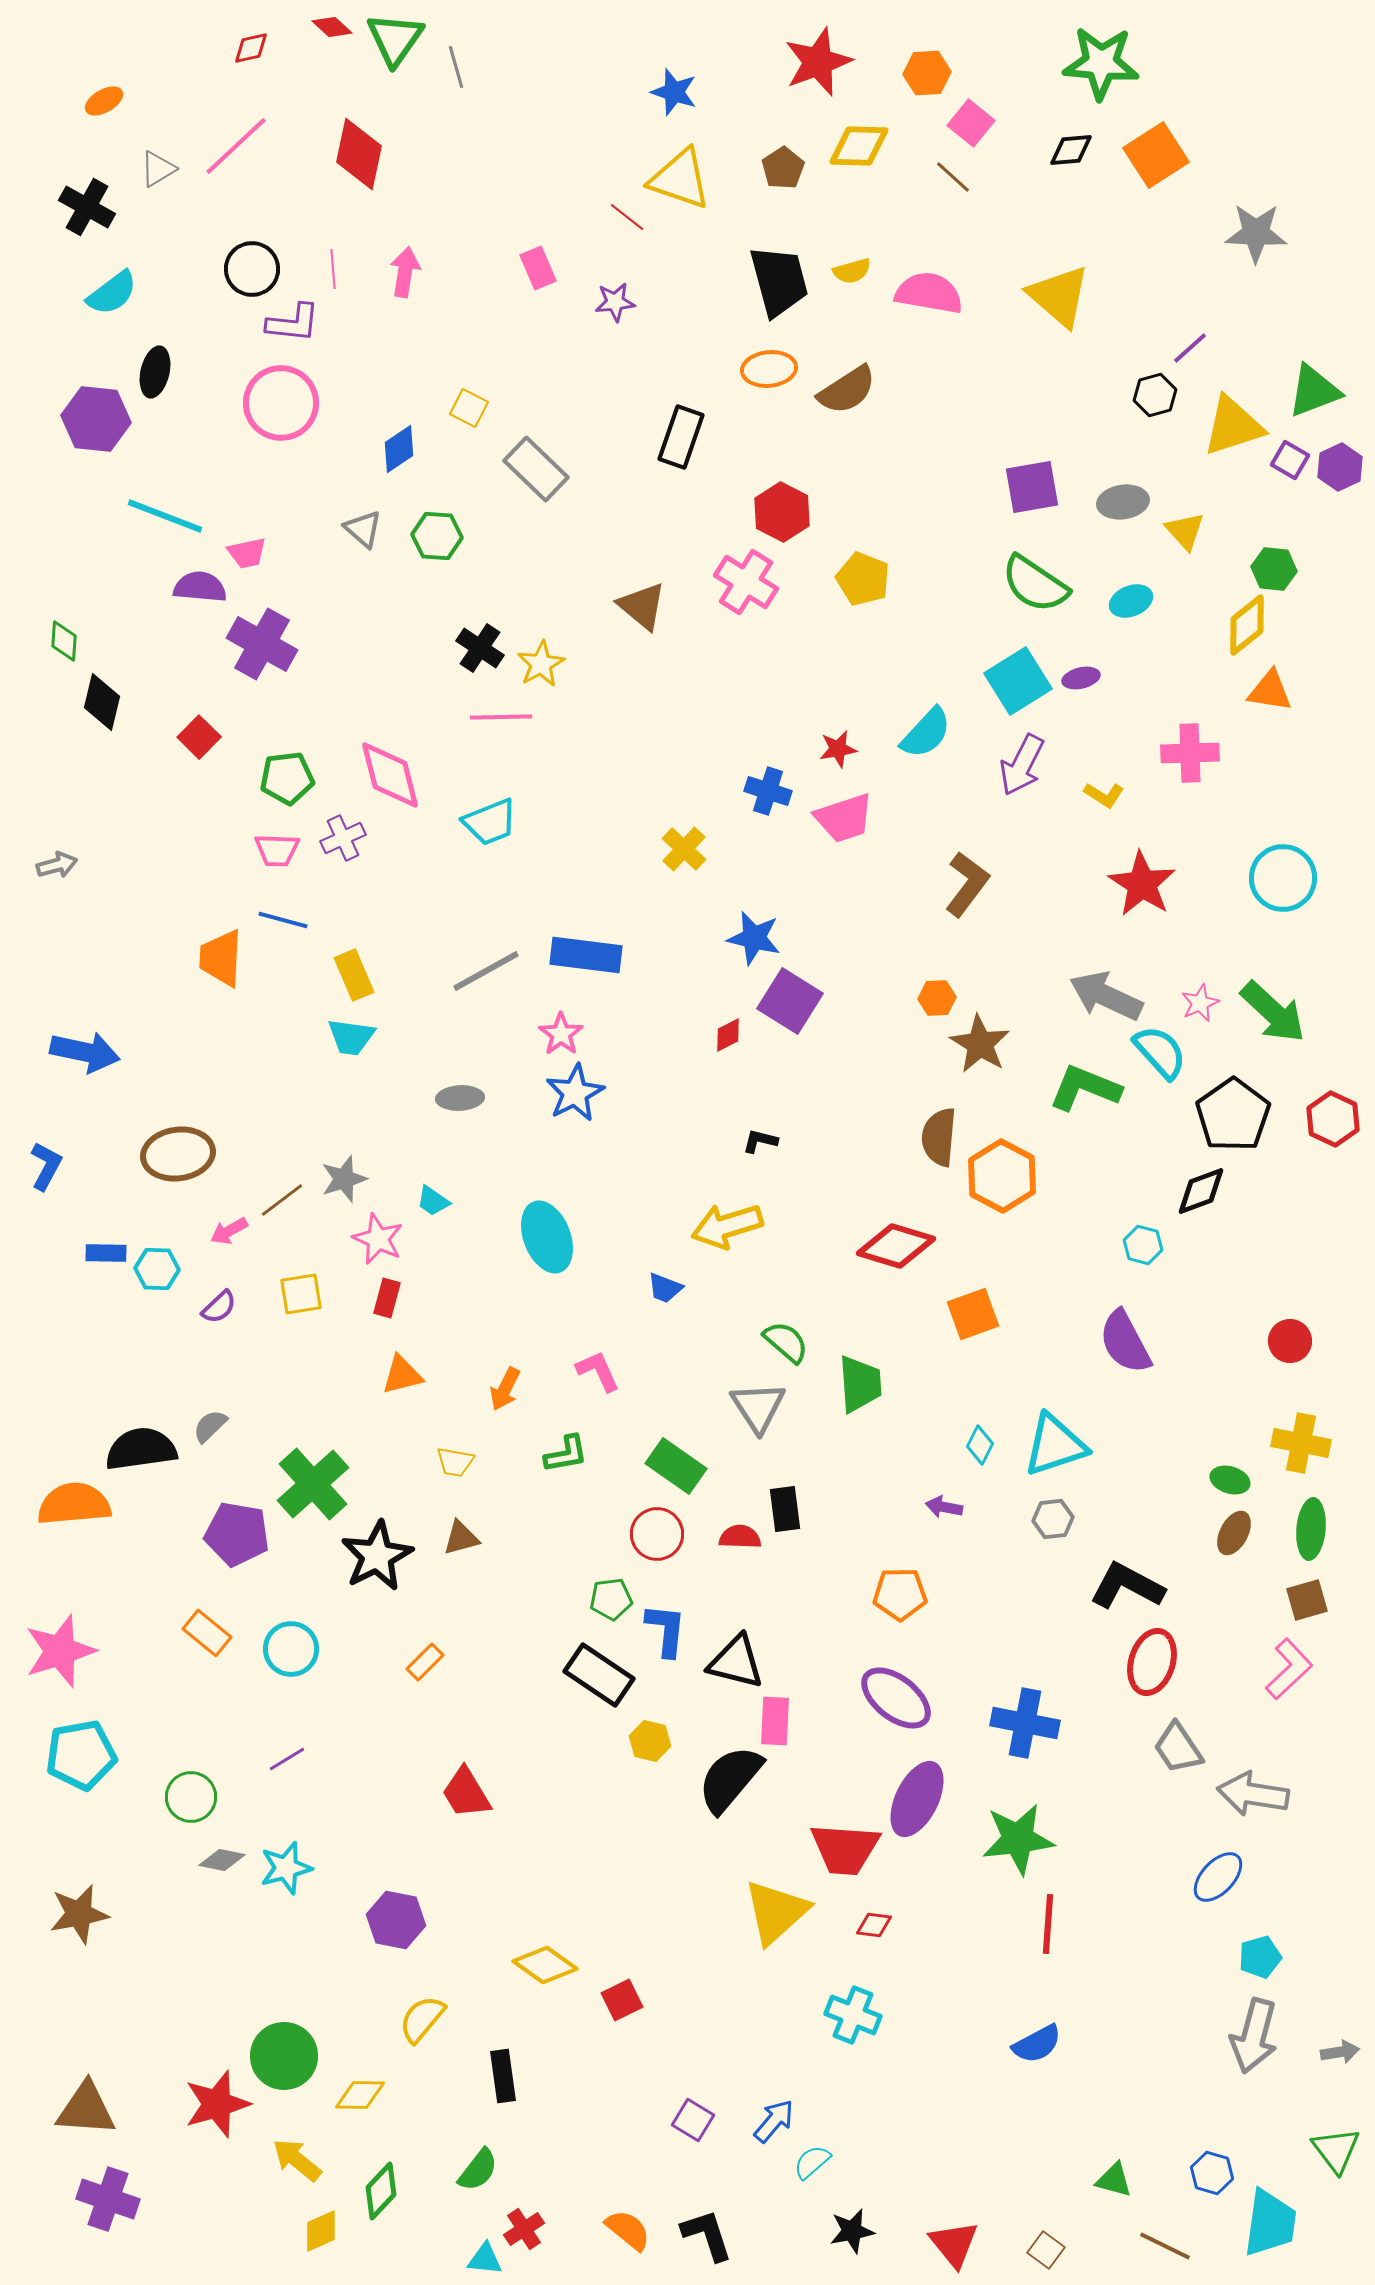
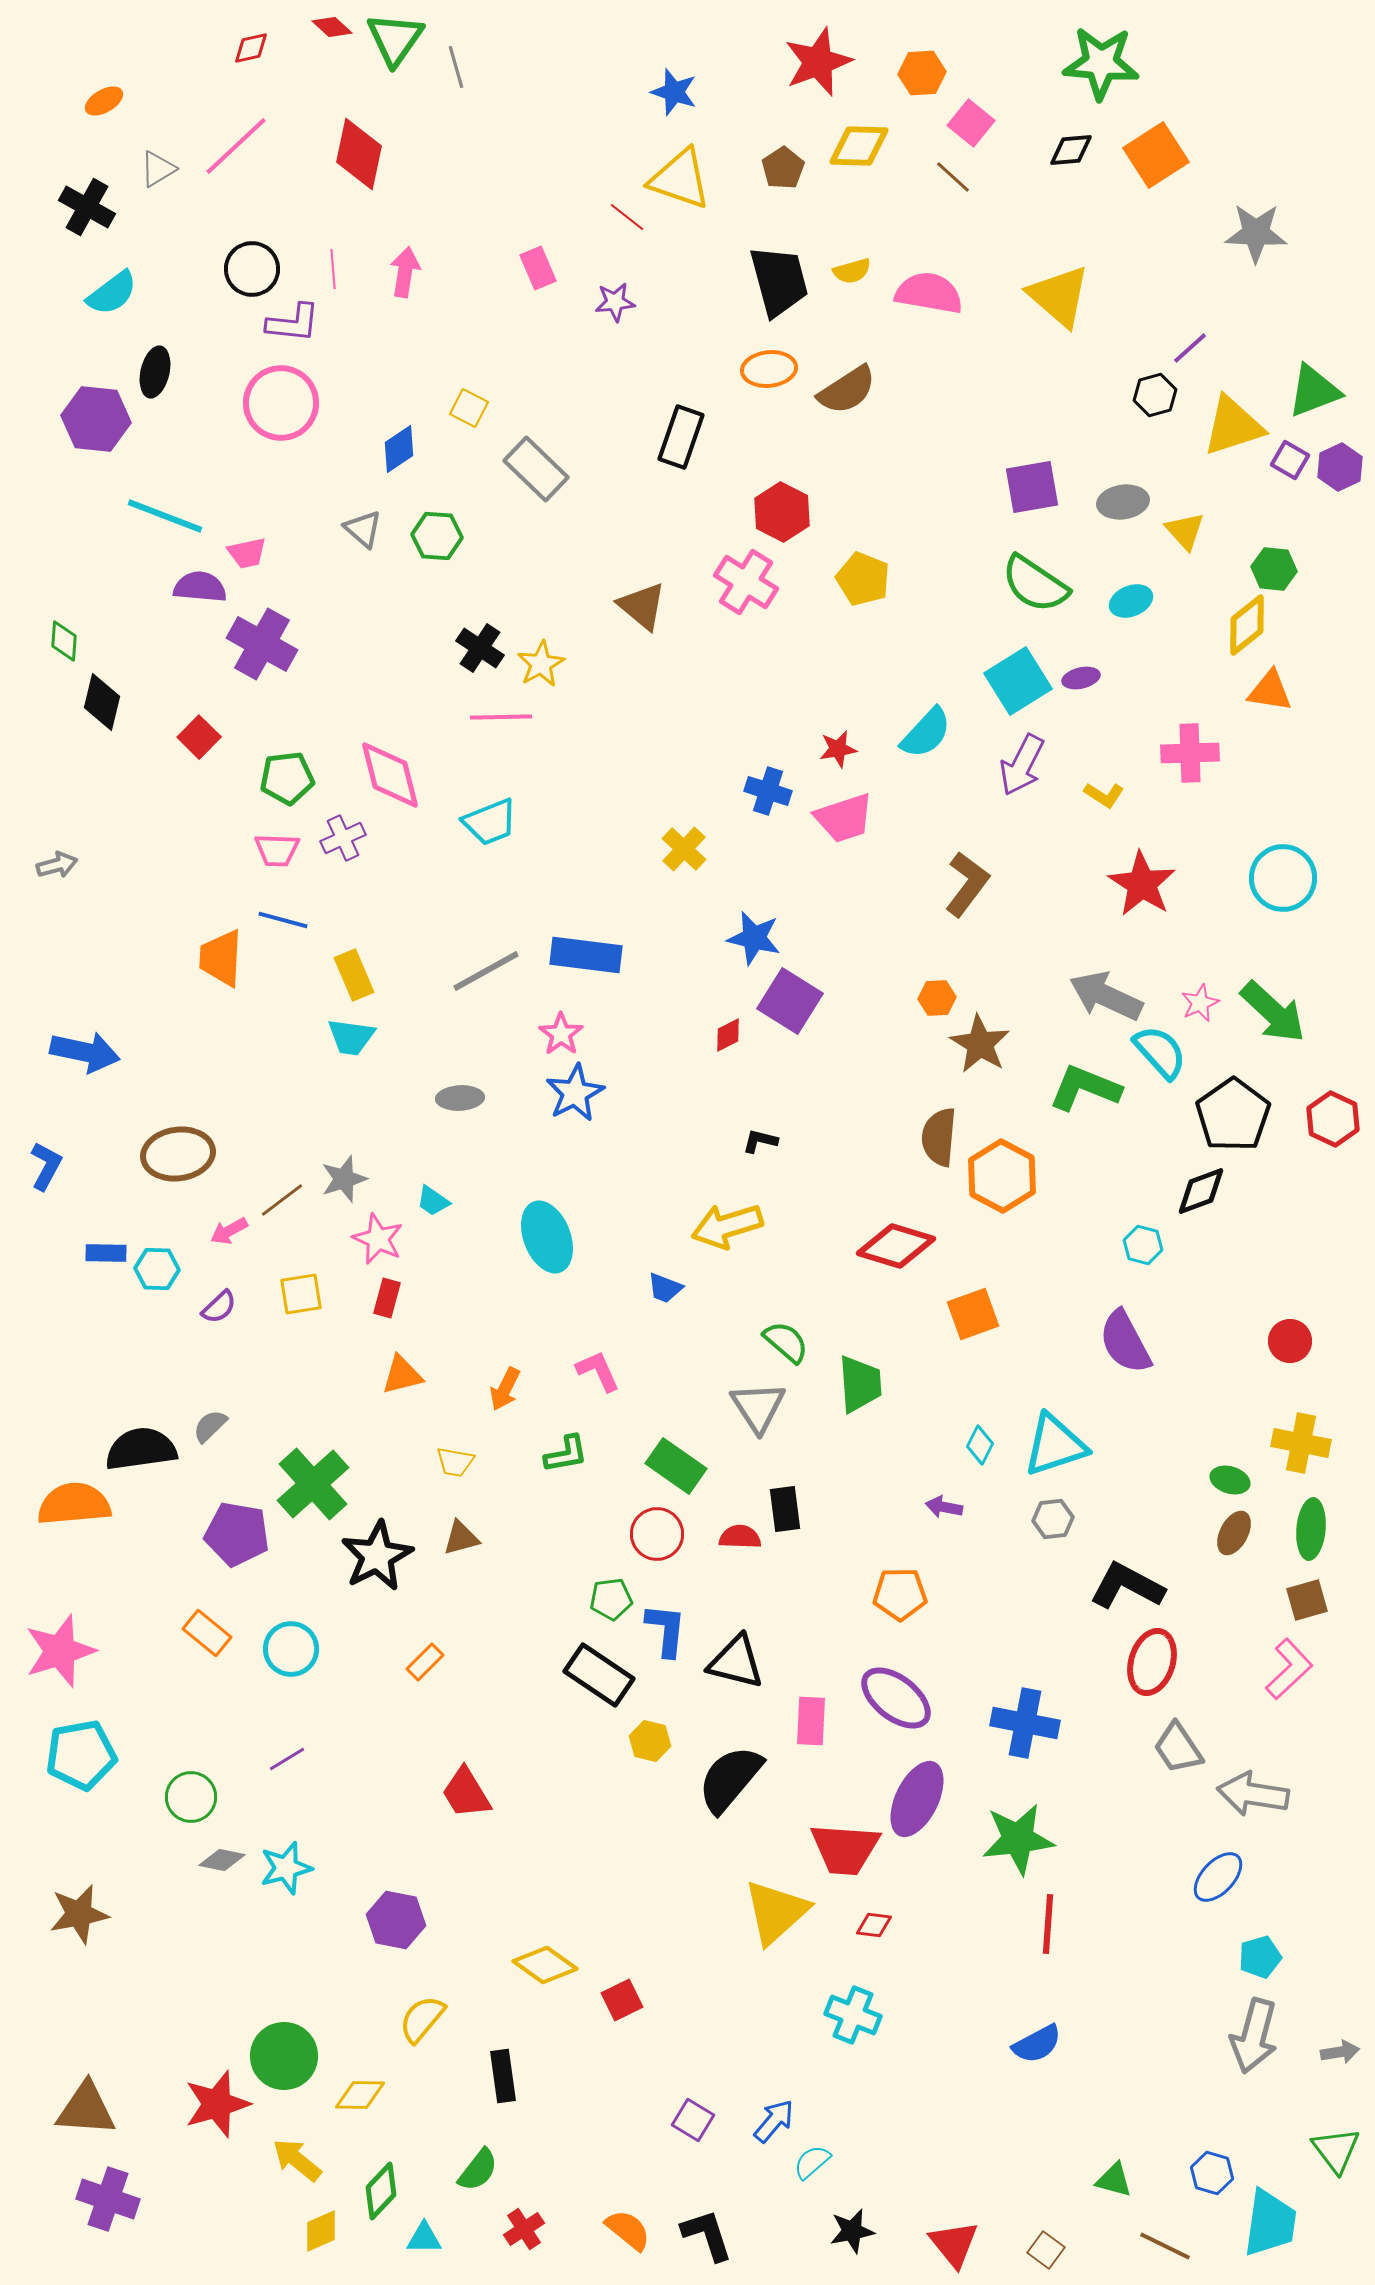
orange hexagon at (927, 73): moved 5 px left
pink rectangle at (775, 1721): moved 36 px right
cyan triangle at (485, 2259): moved 61 px left, 21 px up; rotated 6 degrees counterclockwise
